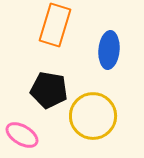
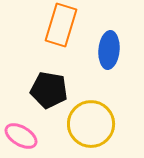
orange rectangle: moved 6 px right
yellow circle: moved 2 px left, 8 px down
pink ellipse: moved 1 px left, 1 px down
